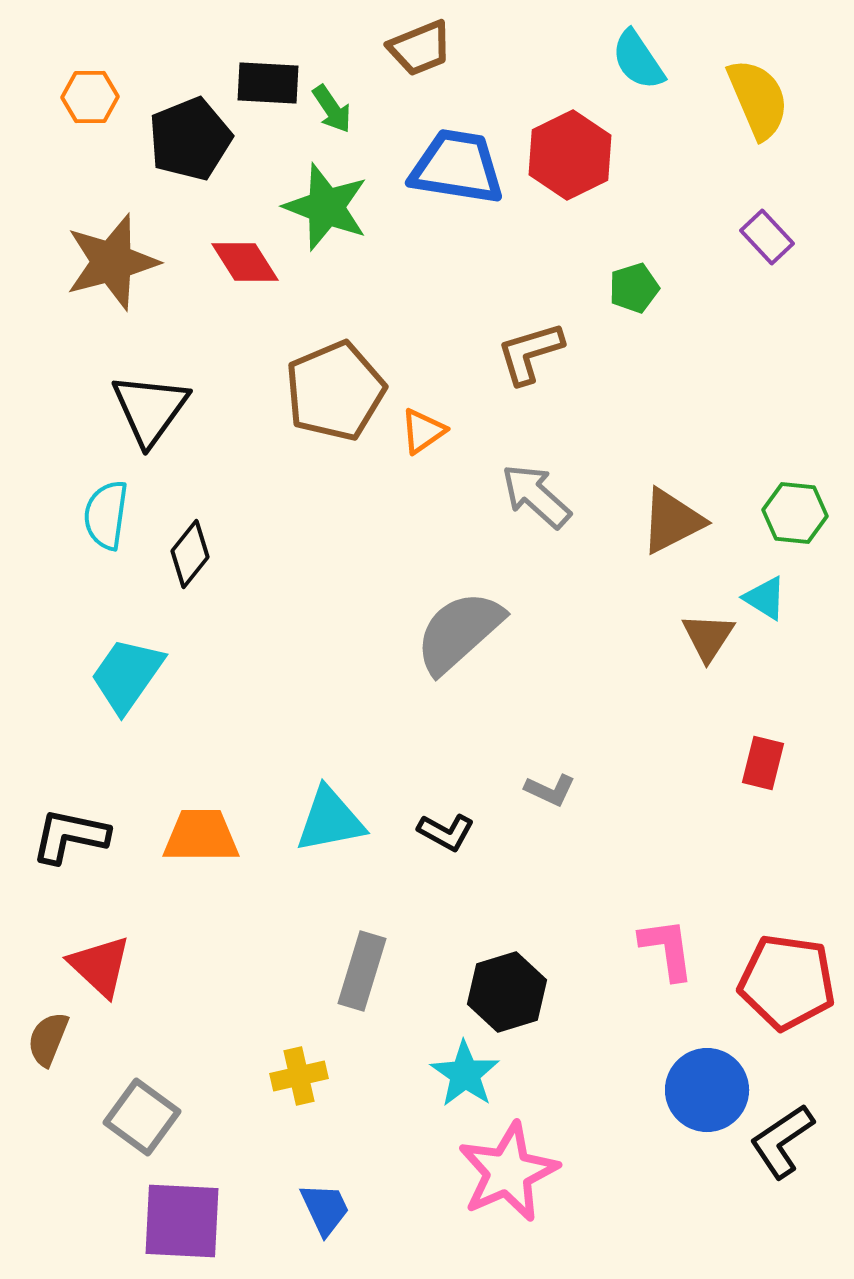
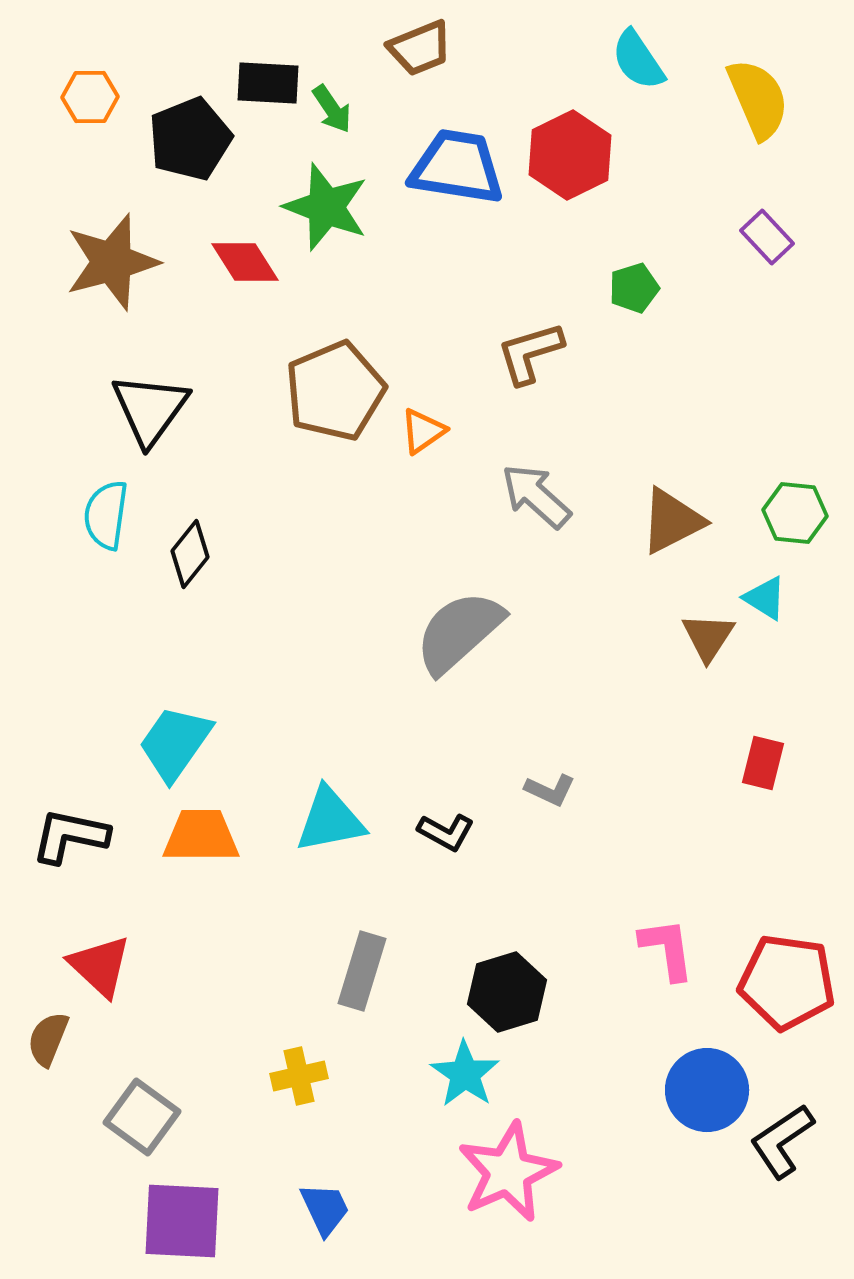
cyan trapezoid at (127, 675): moved 48 px right, 68 px down
